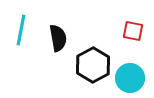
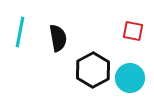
cyan line: moved 1 px left, 2 px down
black hexagon: moved 5 px down
